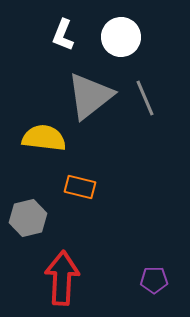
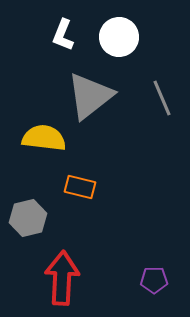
white circle: moved 2 px left
gray line: moved 17 px right
